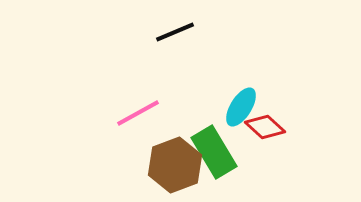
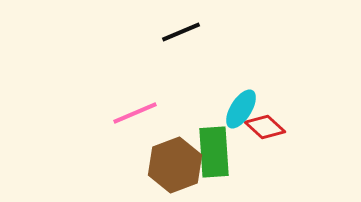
black line: moved 6 px right
cyan ellipse: moved 2 px down
pink line: moved 3 px left; rotated 6 degrees clockwise
green rectangle: rotated 27 degrees clockwise
